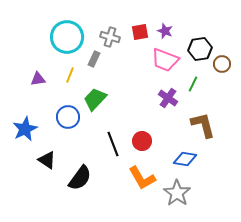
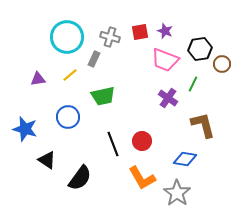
yellow line: rotated 28 degrees clockwise
green trapezoid: moved 8 px right, 3 px up; rotated 145 degrees counterclockwise
blue star: rotated 30 degrees counterclockwise
